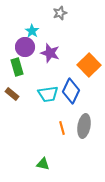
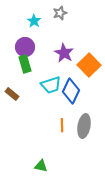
cyan star: moved 2 px right, 10 px up
purple star: moved 14 px right; rotated 12 degrees clockwise
green rectangle: moved 8 px right, 3 px up
cyan trapezoid: moved 3 px right, 9 px up; rotated 10 degrees counterclockwise
orange line: moved 3 px up; rotated 16 degrees clockwise
green triangle: moved 2 px left, 2 px down
